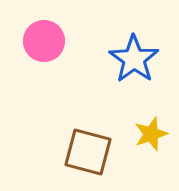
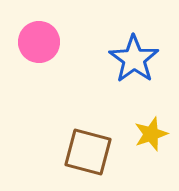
pink circle: moved 5 px left, 1 px down
